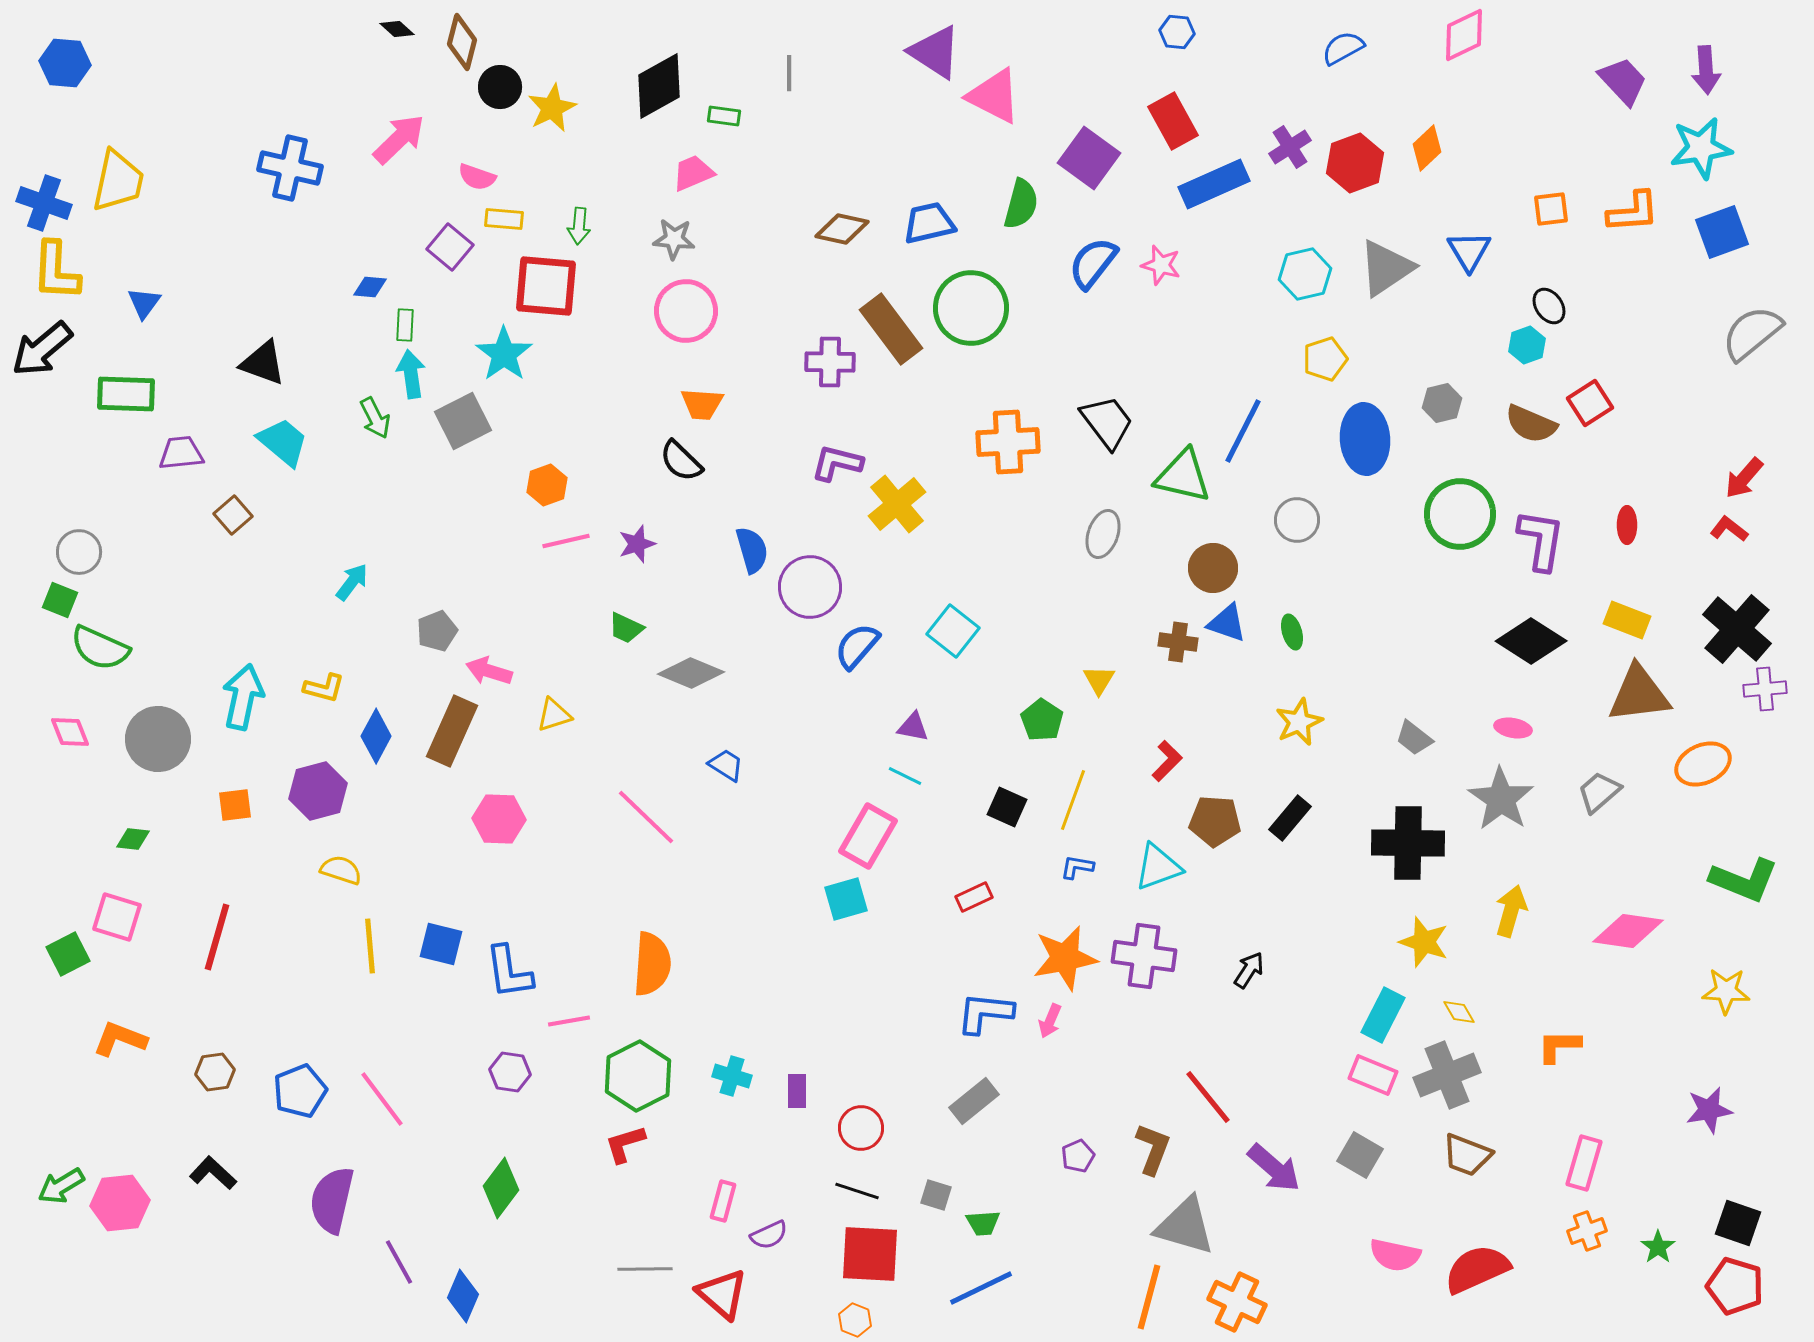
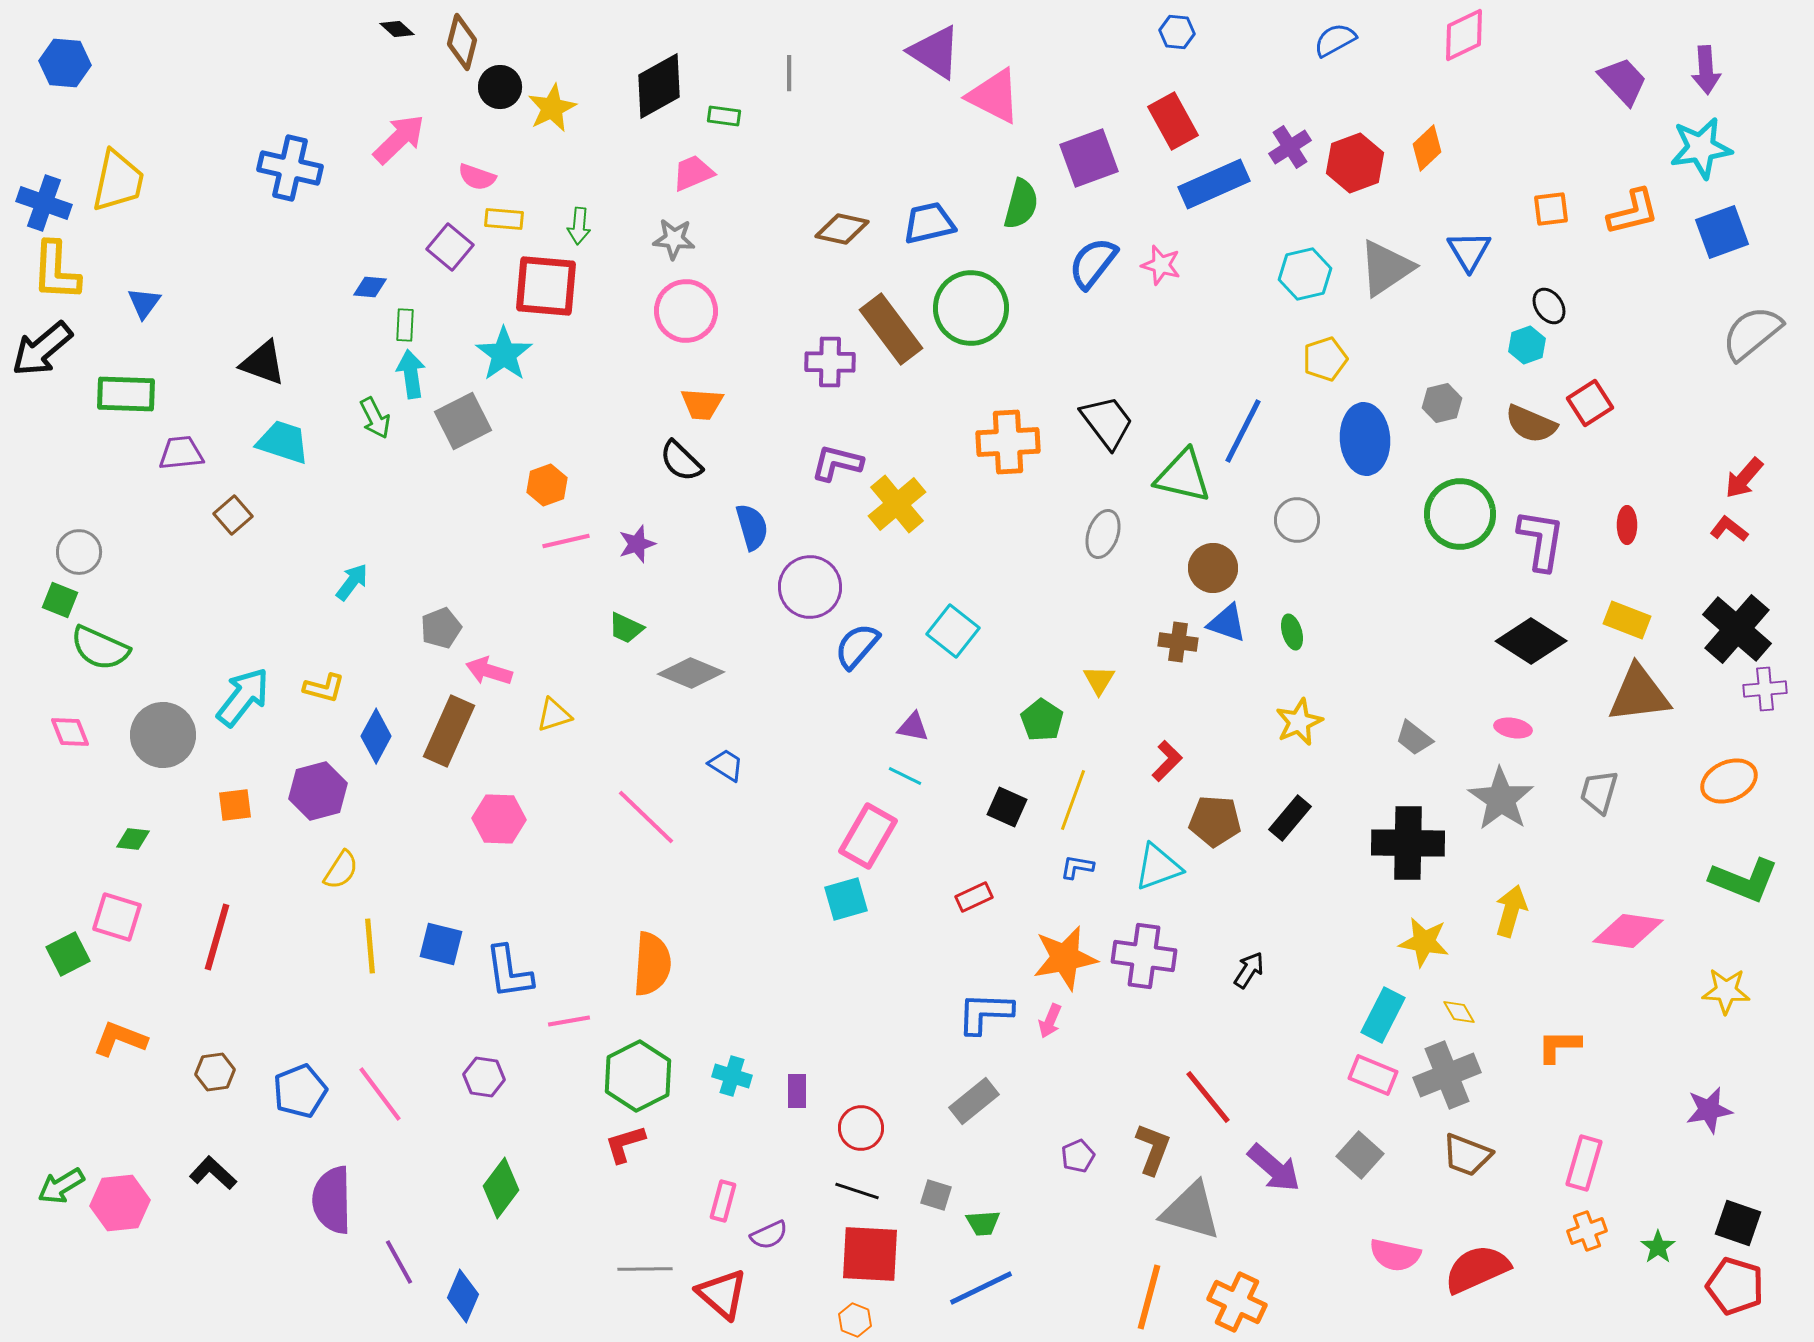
blue semicircle at (1343, 48): moved 8 px left, 8 px up
purple square at (1089, 158): rotated 34 degrees clockwise
orange L-shape at (1633, 212): rotated 10 degrees counterclockwise
cyan trapezoid at (283, 442): rotated 22 degrees counterclockwise
blue semicircle at (752, 550): moved 23 px up
gray pentagon at (437, 631): moved 4 px right, 3 px up
cyan arrow at (243, 697): rotated 26 degrees clockwise
brown rectangle at (452, 731): moved 3 px left
gray circle at (158, 739): moved 5 px right, 4 px up
orange ellipse at (1703, 764): moved 26 px right, 17 px down
gray trapezoid at (1599, 792): rotated 33 degrees counterclockwise
yellow semicircle at (341, 870): rotated 105 degrees clockwise
yellow star at (1424, 942): rotated 9 degrees counterclockwise
blue L-shape at (985, 1013): rotated 4 degrees counterclockwise
purple hexagon at (510, 1072): moved 26 px left, 5 px down
pink line at (382, 1099): moved 2 px left, 5 px up
gray square at (1360, 1155): rotated 12 degrees clockwise
purple semicircle at (332, 1200): rotated 14 degrees counterclockwise
gray triangle at (1185, 1226): moved 6 px right, 15 px up
